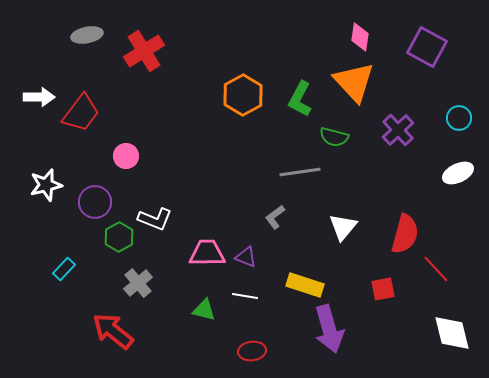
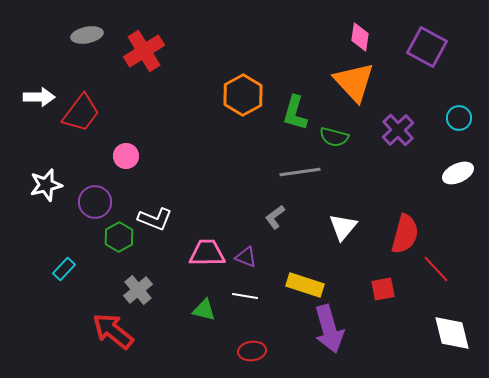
green L-shape: moved 5 px left, 14 px down; rotated 12 degrees counterclockwise
gray cross: moved 7 px down
